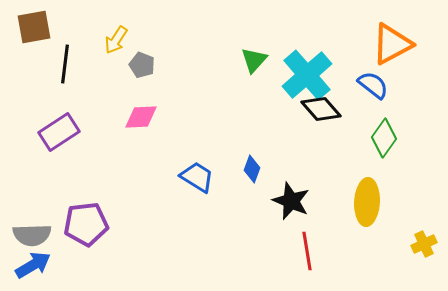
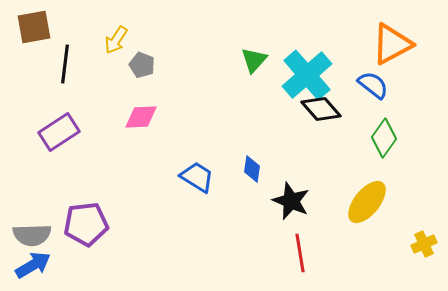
blue diamond: rotated 12 degrees counterclockwise
yellow ellipse: rotated 36 degrees clockwise
red line: moved 7 px left, 2 px down
